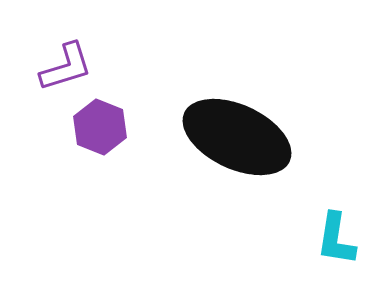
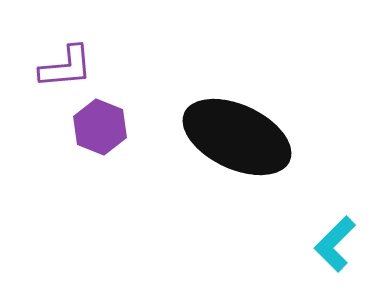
purple L-shape: rotated 12 degrees clockwise
cyan L-shape: moved 1 px left, 5 px down; rotated 36 degrees clockwise
